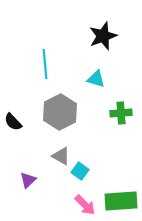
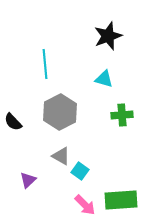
black star: moved 5 px right
cyan triangle: moved 8 px right
green cross: moved 1 px right, 2 px down
green rectangle: moved 1 px up
